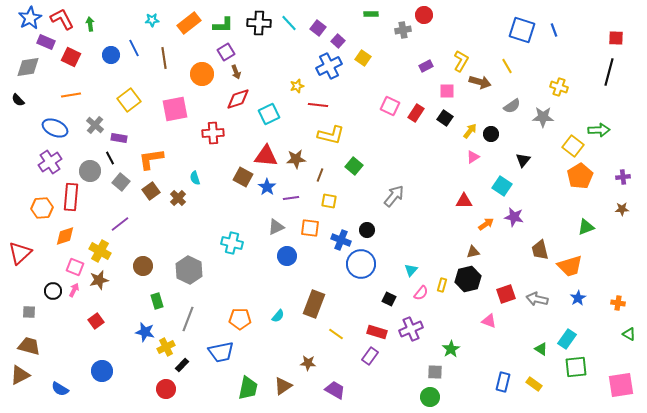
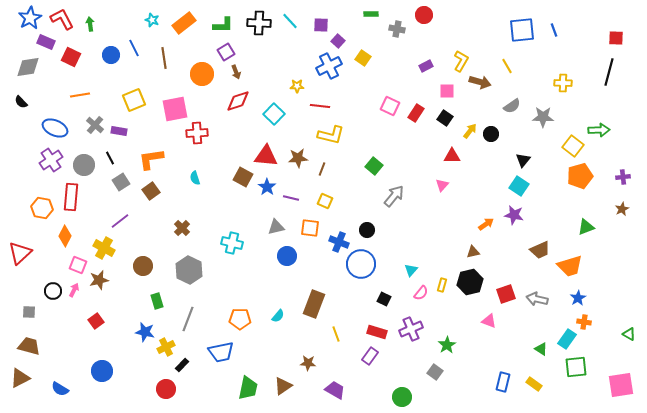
cyan star at (152, 20): rotated 24 degrees clockwise
orange rectangle at (189, 23): moved 5 px left
cyan line at (289, 23): moved 1 px right, 2 px up
purple square at (318, 28): moved 3 px right, 3 px up; rotated 35 degrees counterclockwise
gray cross at (403, 30): moved 6 px left, 1 px up; rotated 21 degrees clockwise
blue square at (522, 30): rotated 24 degrees counterclockwise
yellow star at (297, 86): rotated 16 degrees clockwise
yellow cross at (559, 87): moved 4 px right, 4 px up; rotated 18 degrees counterclockwise
orange line at (71, 95): moved 9 px right
red diamond at (238, 99): moved 2 px down
black semicircle at (18, 100): moved 3 px right, 2 px down
yellow square at (129, 100): moved 5 px right; rotated 15 degrees clockwise
red line at (318, 105): moved 2 px right, 1 px down
cyan square at (269, 114): moved 5 px right; rotated 20 degrees counterclockwise
red cross at (213, 133): moved 16 px left
purple rectangle at (119, 138): moved 7 px up
pink triangle at (473, 157): moved 31 px left, 28 px down; rotated 16 degrees counterclockwise
brown star at (296, 159): moved 2 px right, 1 px up
purple cross at (50, 162): moved 1 px right, 2 px up
green square at (354, 166): moved 20 px right
gray circle at (90, 171): moved 6 px left, 6 px up
brown line at (320, 175): moved 2 px right, 6 px up
orange pentagon at (580, 176): rotated 15 degrees clockwise
gray square at (121, 182): rotated 18 degrees clockwise
cyan square at (502, 186): moved 17 px right
brown cross at (178, 198): moved 4 px right, 30 px down
purple line at (291, 198): rotated 21 degrees clockwise
yellow square at (329, 201): moved 4 px left; rotated 14 degrees clockwise
red triangle at (464, 201): moved 12 px left, 45 px up
orange hexagon at (42, 208): rotated 15 degrees clockwise
brown star at (622, 209): rotated 24 degrees counterclockwise
purple star at (514, 217): moved 2 px up
purple line at (120, 224): moved 3 px up
gray triangle at (276, 227): rotated 12 degrees clockwise
orange diamond at (65, 236): rotated 45 degrees counterclockwise
blue cross at (341, 240): moved 2 px left, 2 px down
brown trapezoid at (540, 250): rotated 100 degrees counterclockwise
yellow cross at (100, 251): moved 4 px right, 3 px up
pink square at (75, 267): moved 3 px right, 2 px up
black hexagon at (468, 279): moved 2 px right, 3 px down
black square at (389, 299): moved 5 px left
orange cross at (618, 303): moved 34 px left, 19 px down
yellow line at (336, 334): rotated 35 degrees clockwise
green star at (451, 349): moved 4 px left, 4 px up
gray square at (435, 372): rotated 35 degrees clockwise
brown triangle at (20, 375): moved 3 px down
green circle at (430, 397): moved 28 px left
